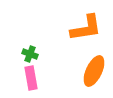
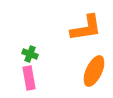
pink rectangle: moved 2 px left
